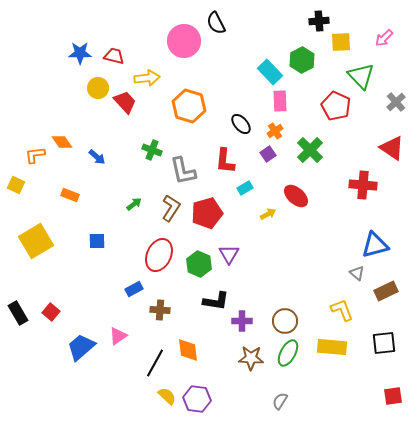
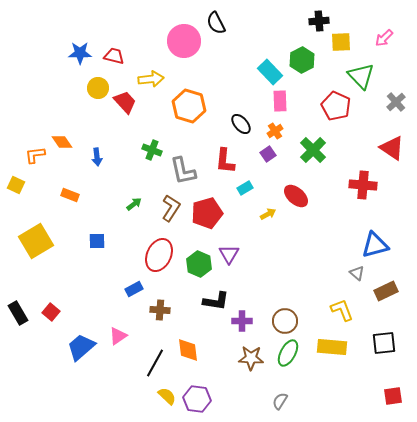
yellow arrow at (147, 78): moved 4 px right, 1 px down
green cross at (310, 150): moved 3 px right
blue arrow at (97, 157): rotated 42 degrees clockwise
